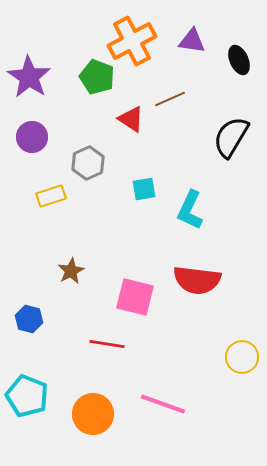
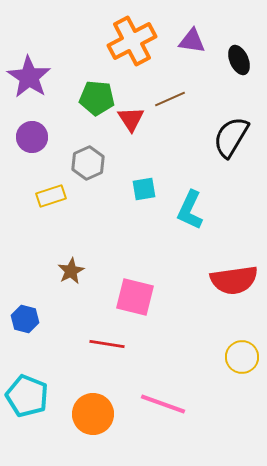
green pentagon: moved 21 px down; rotated 16 degrees counterclockwise
red triangle: rotated 24 degrees clockwise
red semicircle: moved 37 px right; rotated 15 degrees counterclockwise
blue hexagon: moved 4 px left
